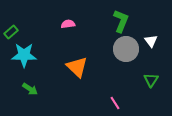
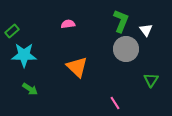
green rectangle: moved 1 px right, 1 px up
white triangle: moved 5 px left, 11 px up
